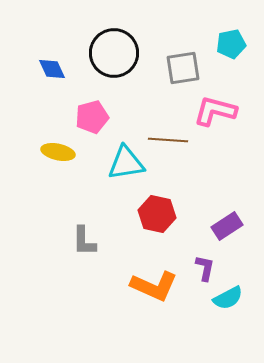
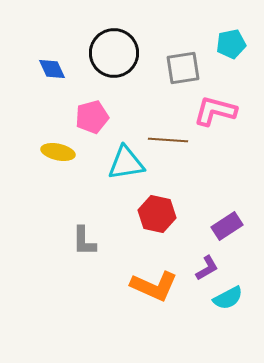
purple L-shape: moved 2 px right; rotated 48 degrees clockwise
